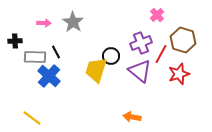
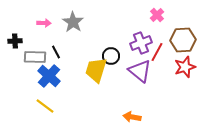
brown hexagon: rotated 20 degrees counterclockwise
red line: moved 4 px left, 2 px up
red star: moved 6 px right, 7 px up
yellow line: moved 13 px right, 12 px up
